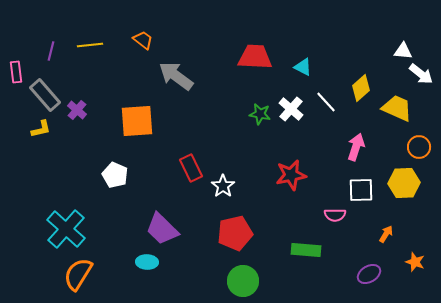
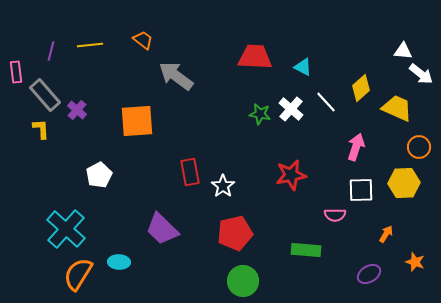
yellow L-shape: rotated 80 degrees counterclockwise
red rectangle: moved 1 px left, 4 px down; rotated 16 degrees clockwise
white pentagon: moved 16 px left; rotated 20 degrees clockwise
cyan ellipse: moved 28 px left
